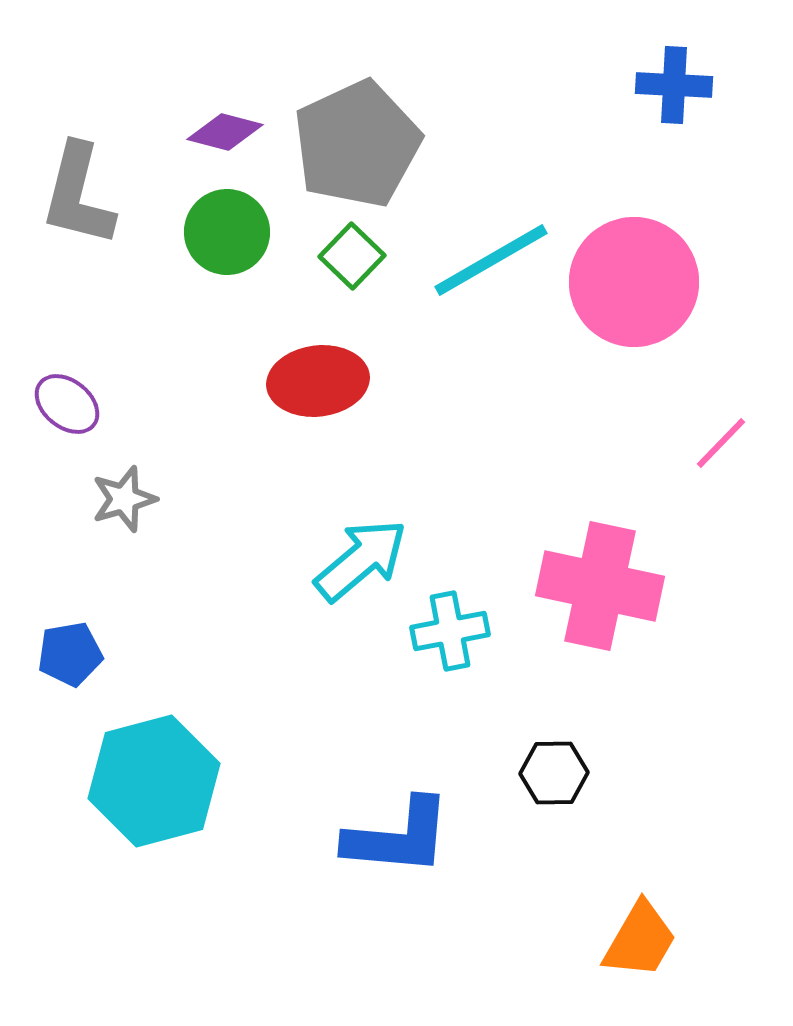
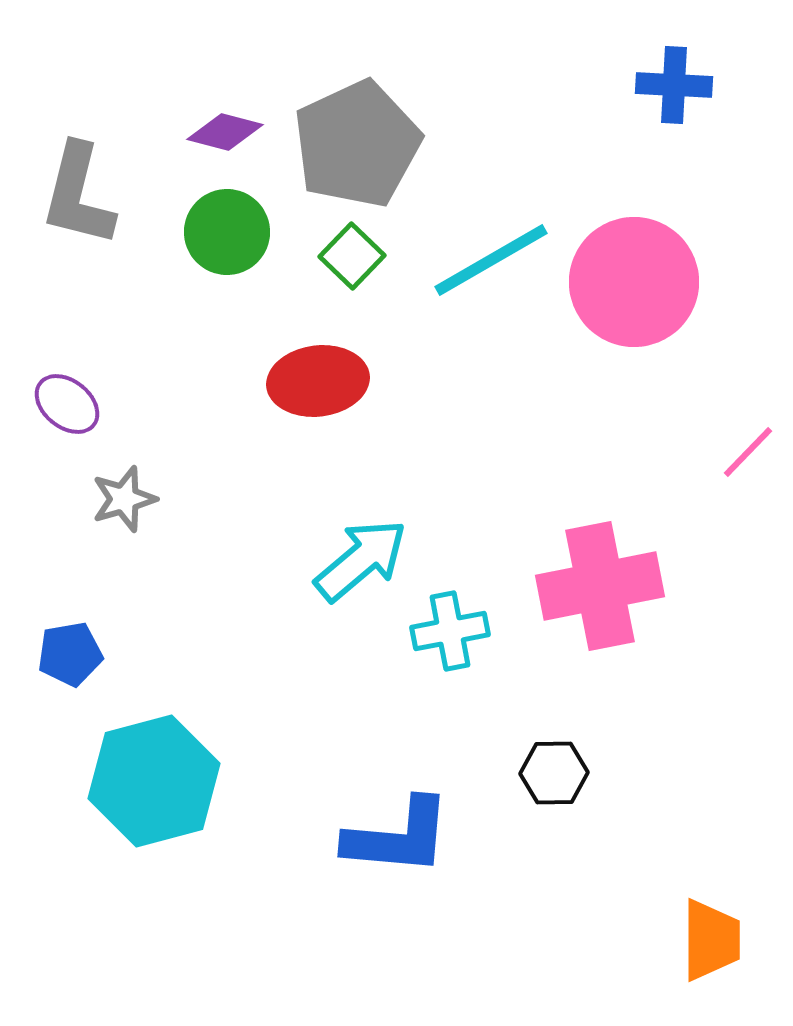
pink line: moved 27 px right, 9 px down
pink cross: rotated 23 degrees counterclockwise
orange trapezoid: moved 71 px right; rotated 30 degrees counterclockwise
